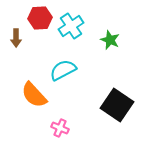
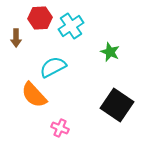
green star: moved 12 px down
cyan semicircle: moved 10 px left, 3 px up
